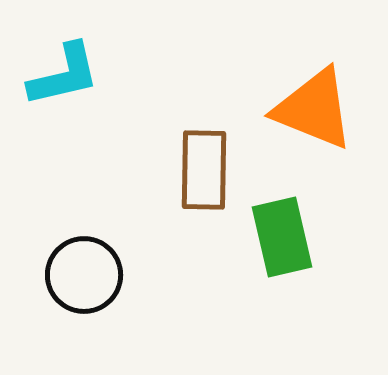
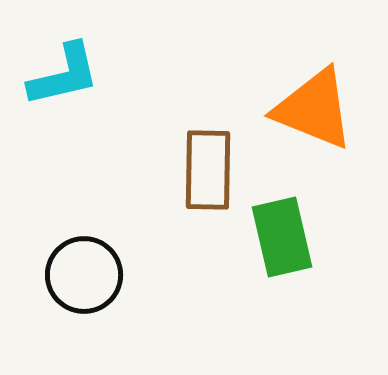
brown rectangle: moved 4 px right
